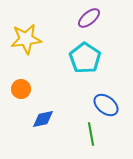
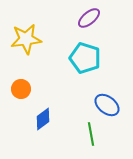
cyan pentagon: rotated 16 degrees counterclockwise
blue ellipse: moved 1 px right
blue diamond: rotated 25 degrees counterclockwise
